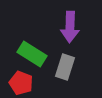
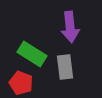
purple arrow: rotated 8 degrees counterclockwise
gray rectangle: rotated 25 degrees counterclockwise
